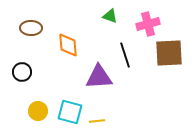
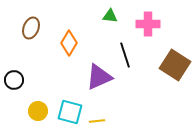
green triangle: rotated 14 degrees counterclockwise
pink cross: rotated 15 degrees clockwise
brown ellipse: rotated 70 degrees counterclockwise
orange diamond: moved 1 px right, 2 px up; rotated 35 degrees clockwise
brown square: moved 6 px right, 12 px down; rotated 36 degrees clockwise
black circle: moved 8 px left, 8 px down
purple triangle: rotated 20 degrees counterclockwise
